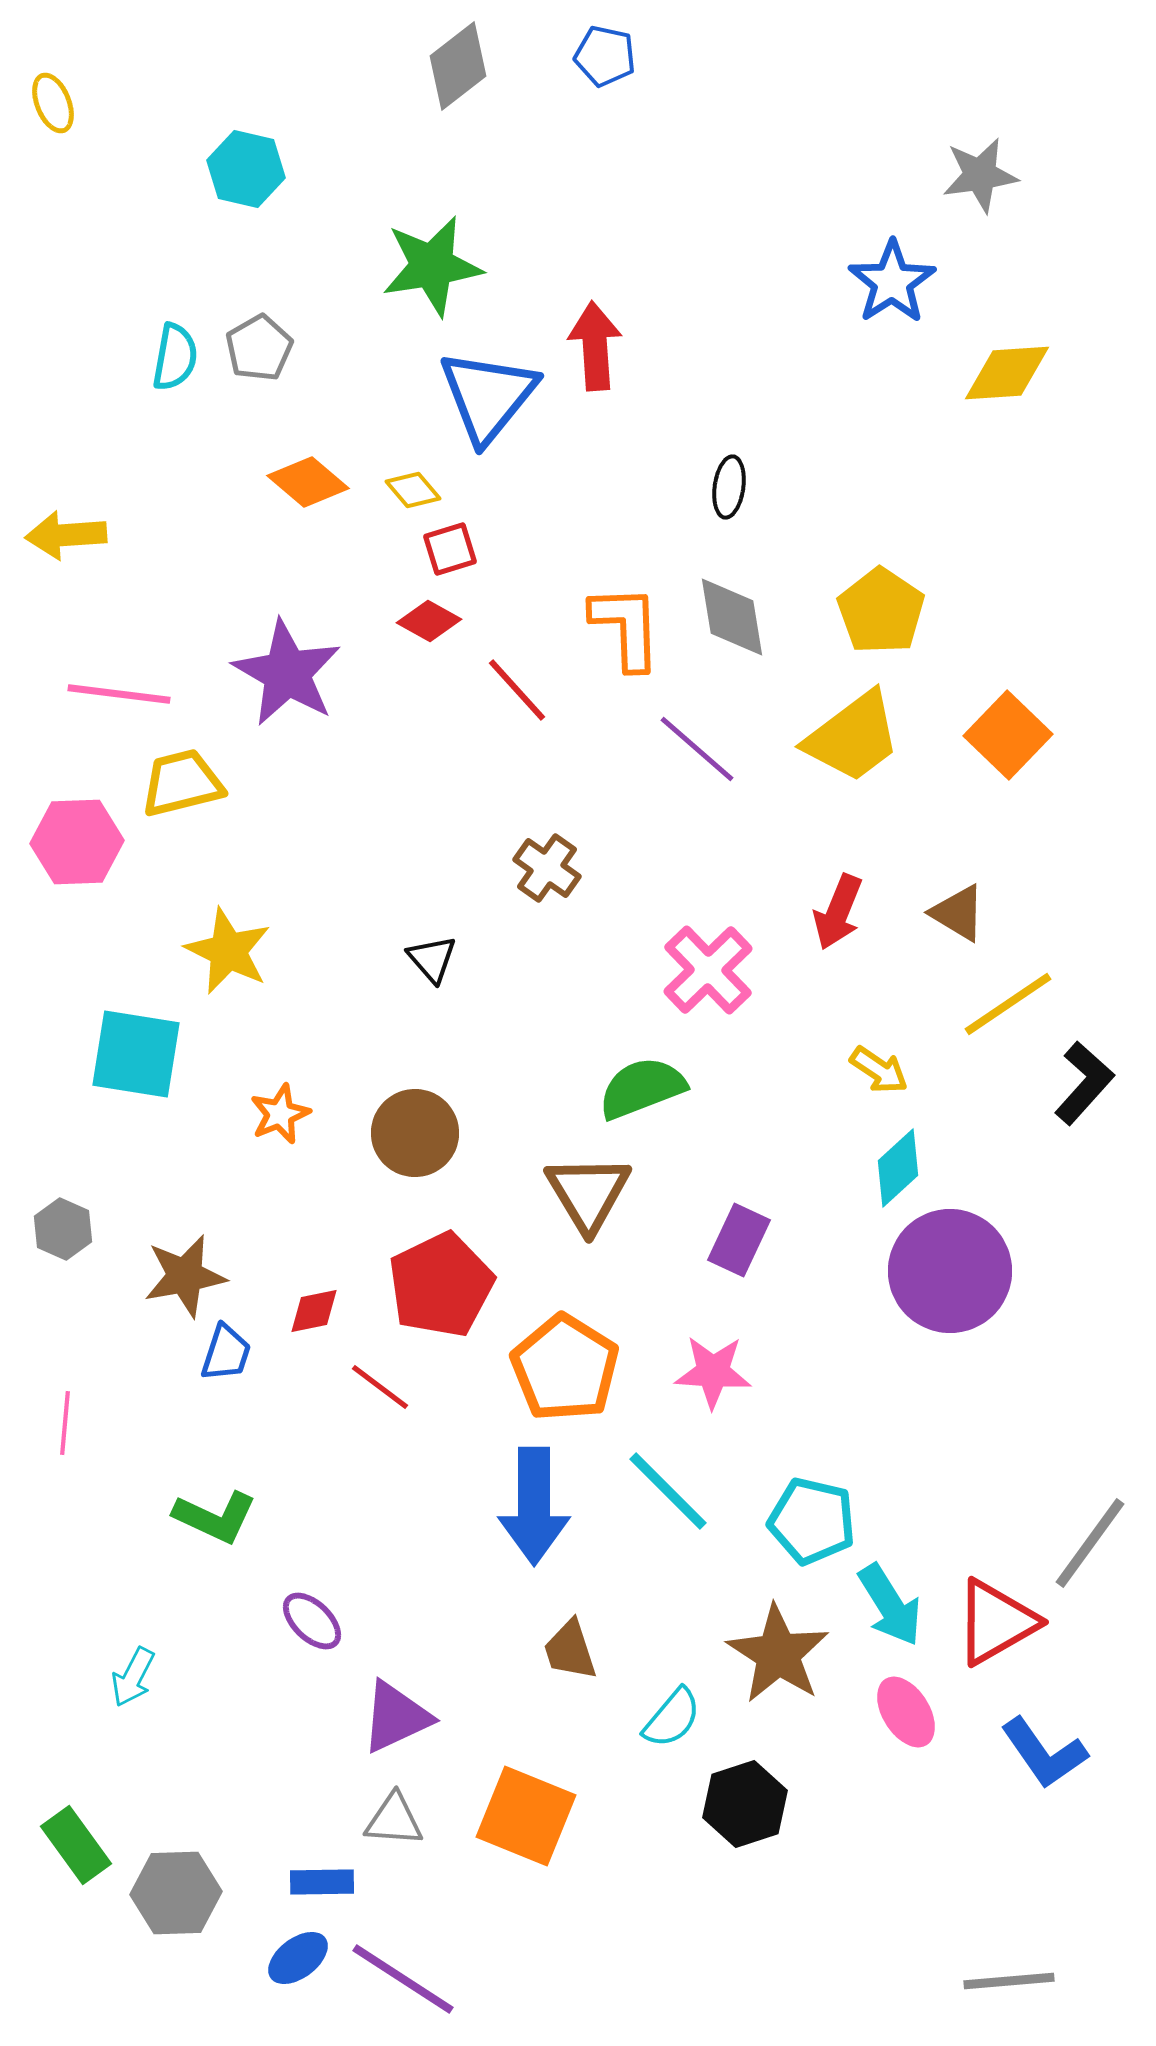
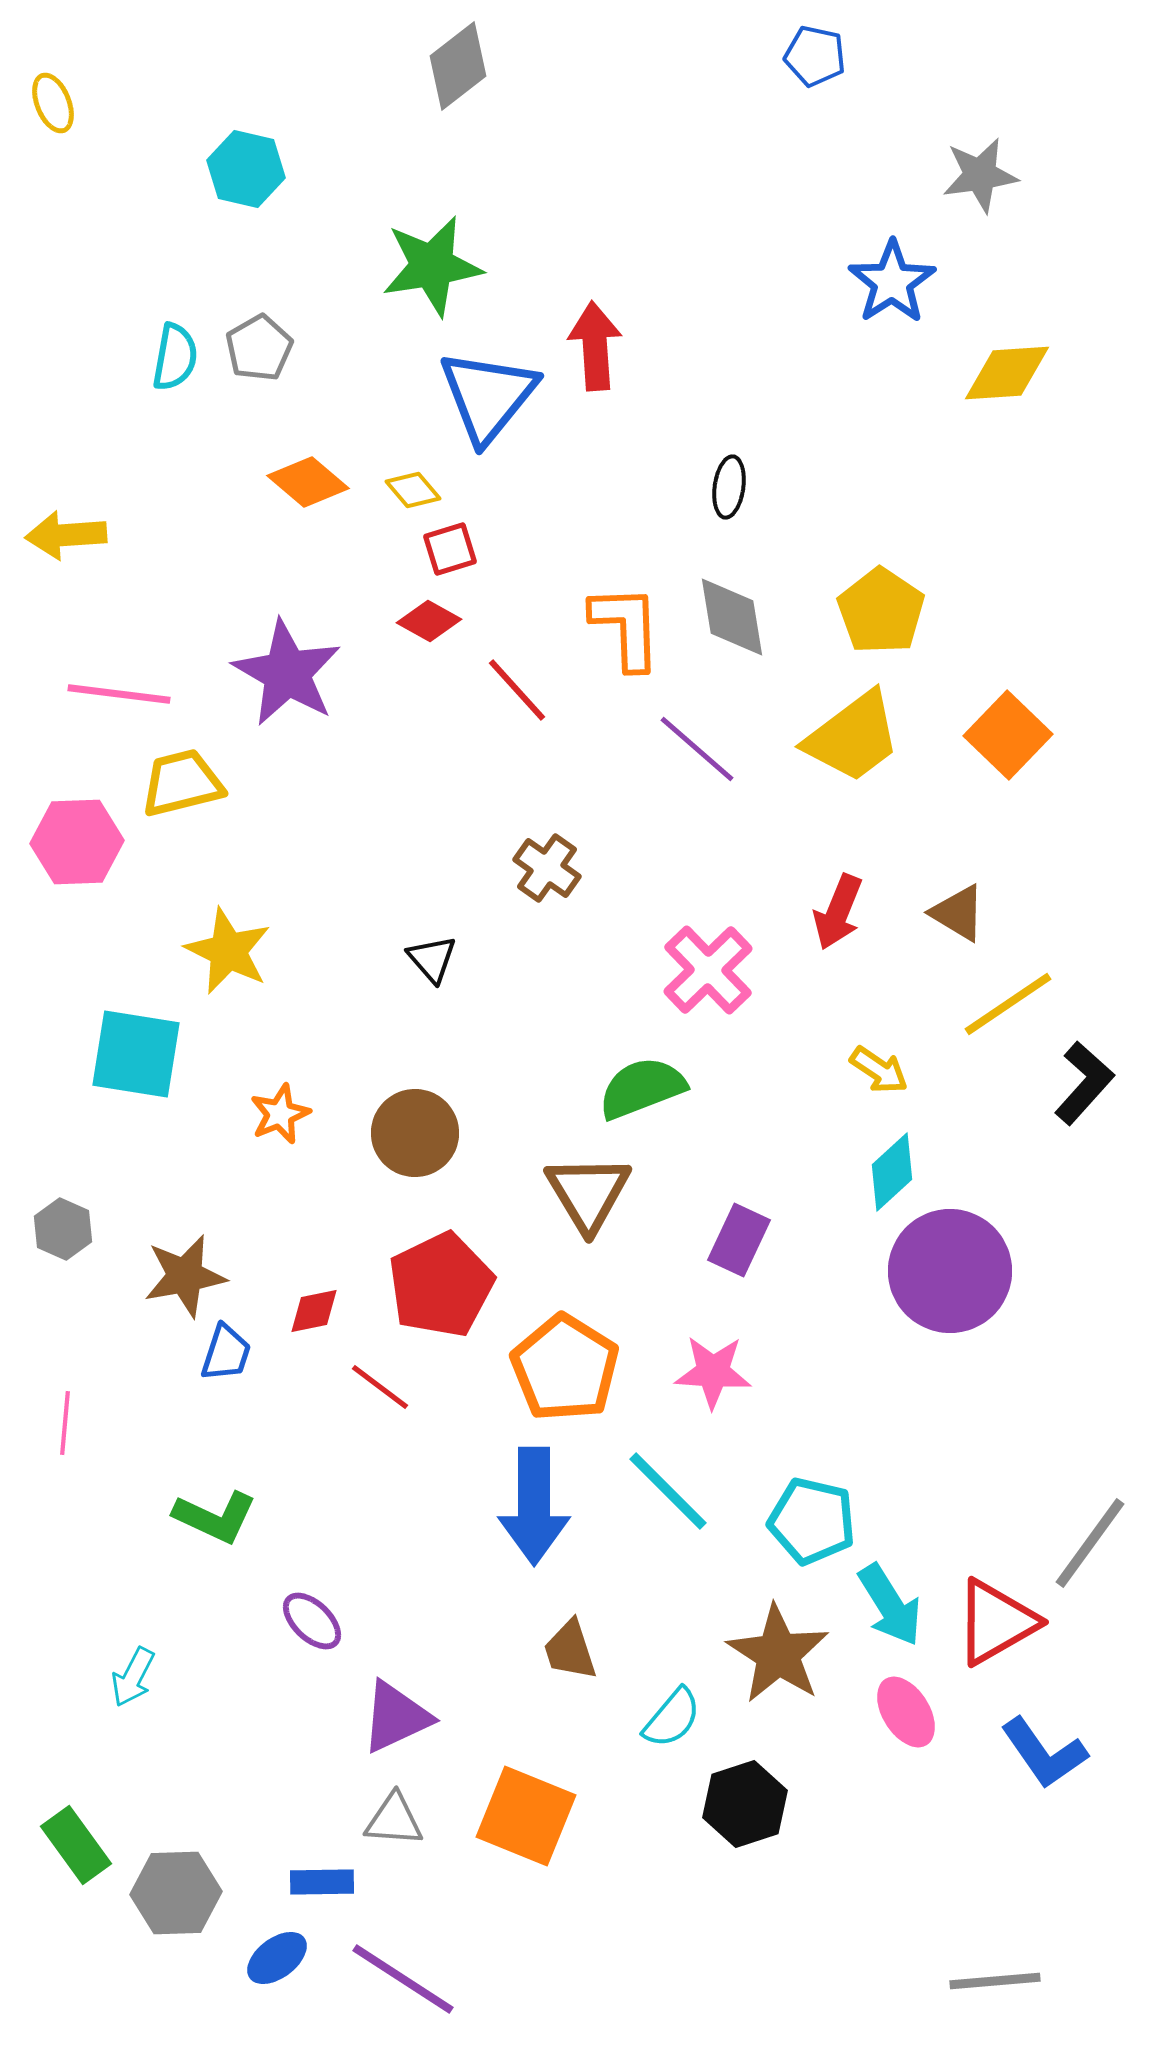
blue pentagon at (605, 56): moved 210 px right
cyan diamond at (898, 1168): moved 6 px left, 4 px down
blue ellipse at (298, 1958): moved 21 px left
gray line at (1009, 1981): moved 14 px left
